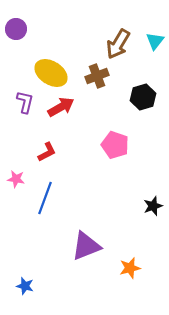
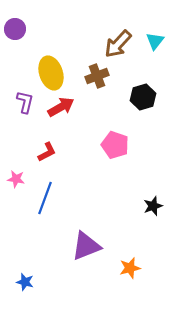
purple circle: moved 1 px left
brown arrow: rotated 12 degrees clockwise
yellow ellipse: rotated 40 degrees clockwise
blue star: moved 4 px up
